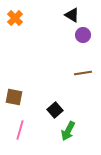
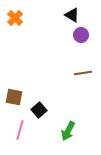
purple circle: moved 2 px left
black square: moved 16 px left
